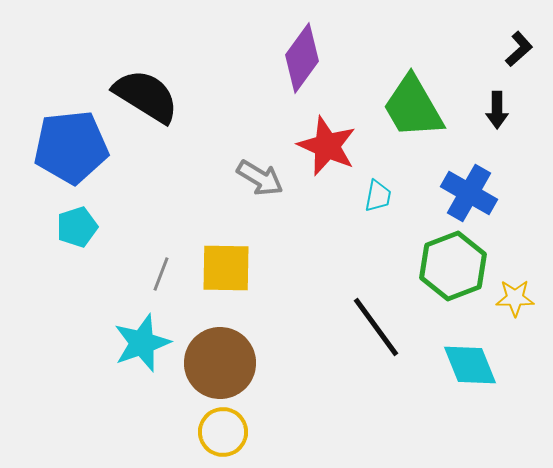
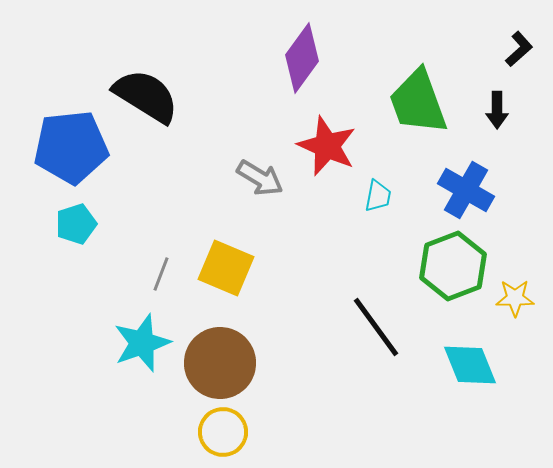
green trapezoid: moved 5 px right, 5 px up; rotated 10 degrees clockwise
blue cross: moved 3 px left, 3 px up
cyan pentagon: moved 1 px left, 3 px up
yellow square: rotated 22 degrees clockwise
